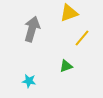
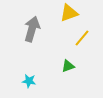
green triangle: moved 2 px right
